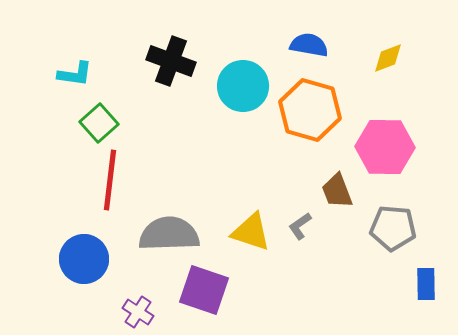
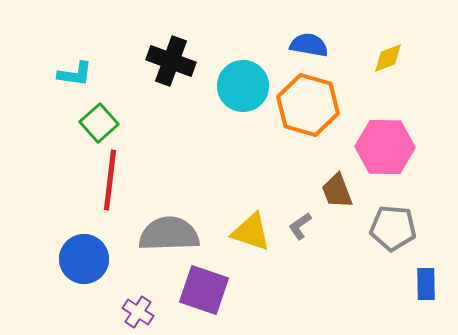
orange hexagon: moved 2 px left, 5 px up
